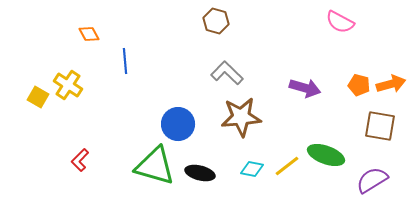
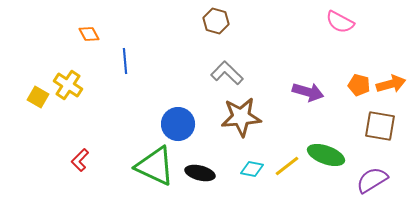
purple arrow: moved 3 px right, 4 px down
green triangle: rotated 9 degrees clockwise
